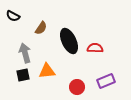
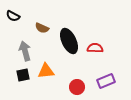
brown semicircle: moved 1 px right; rotated 80 degrees clockwise
gray arrow: moved 2 px up
orange triangle: moved 1 px left
